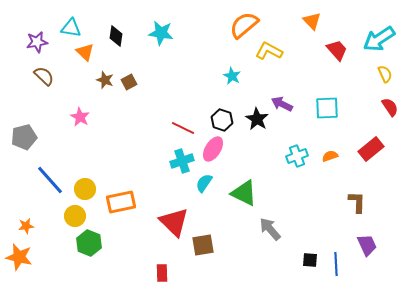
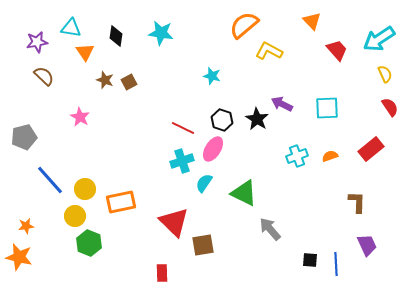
orange triangle at (85, 52): rotated 12 degrees clockwise
cyan star at (232, 76): moved 20 px left; rotated 12 degrees counterclockwise
